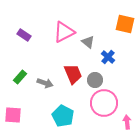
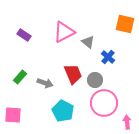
cyan pentagon: moved 5 px up
